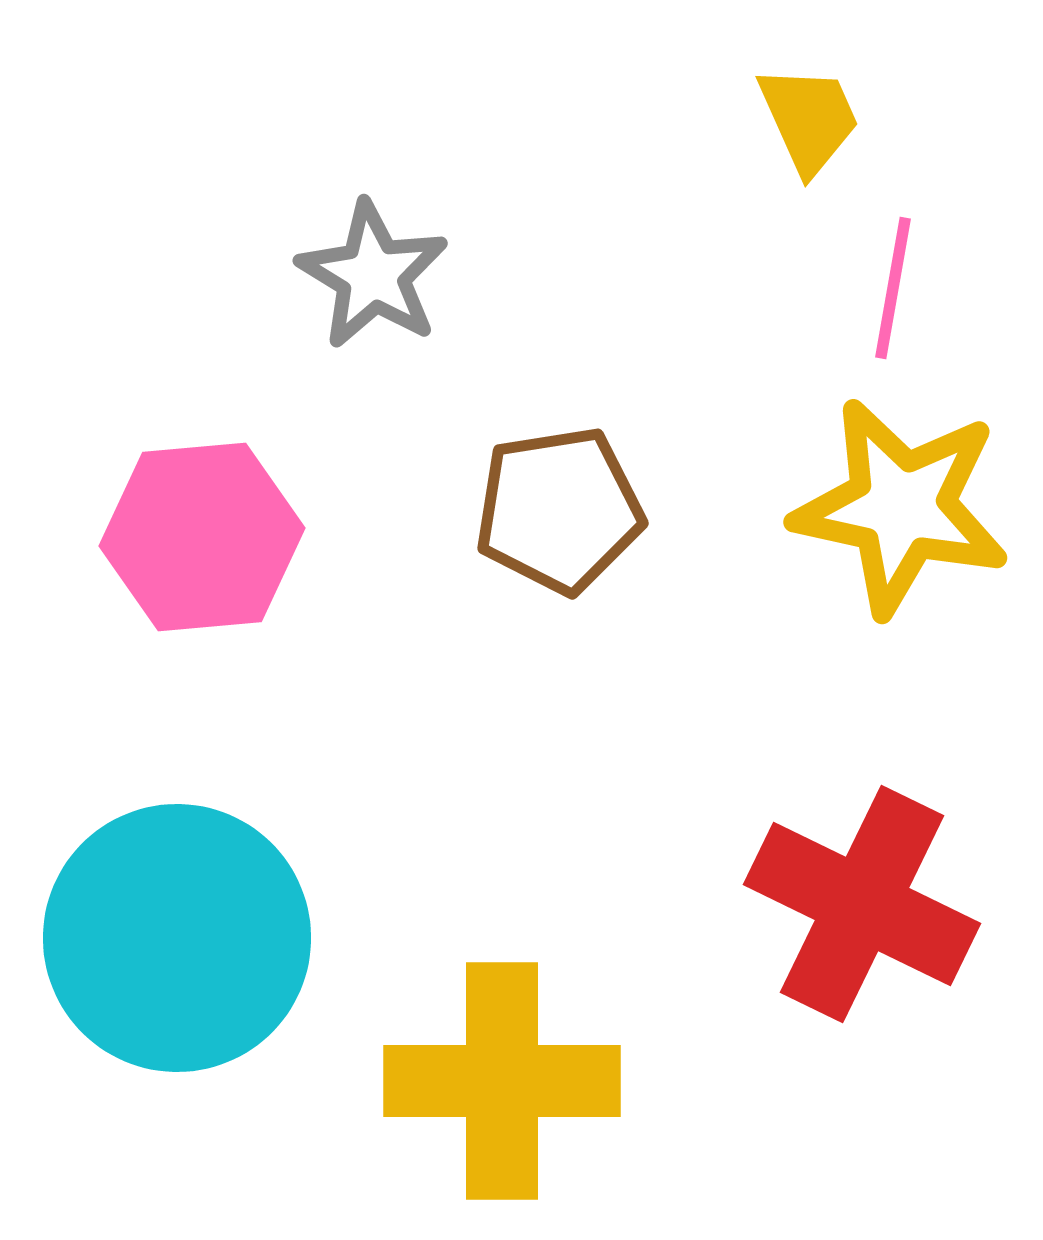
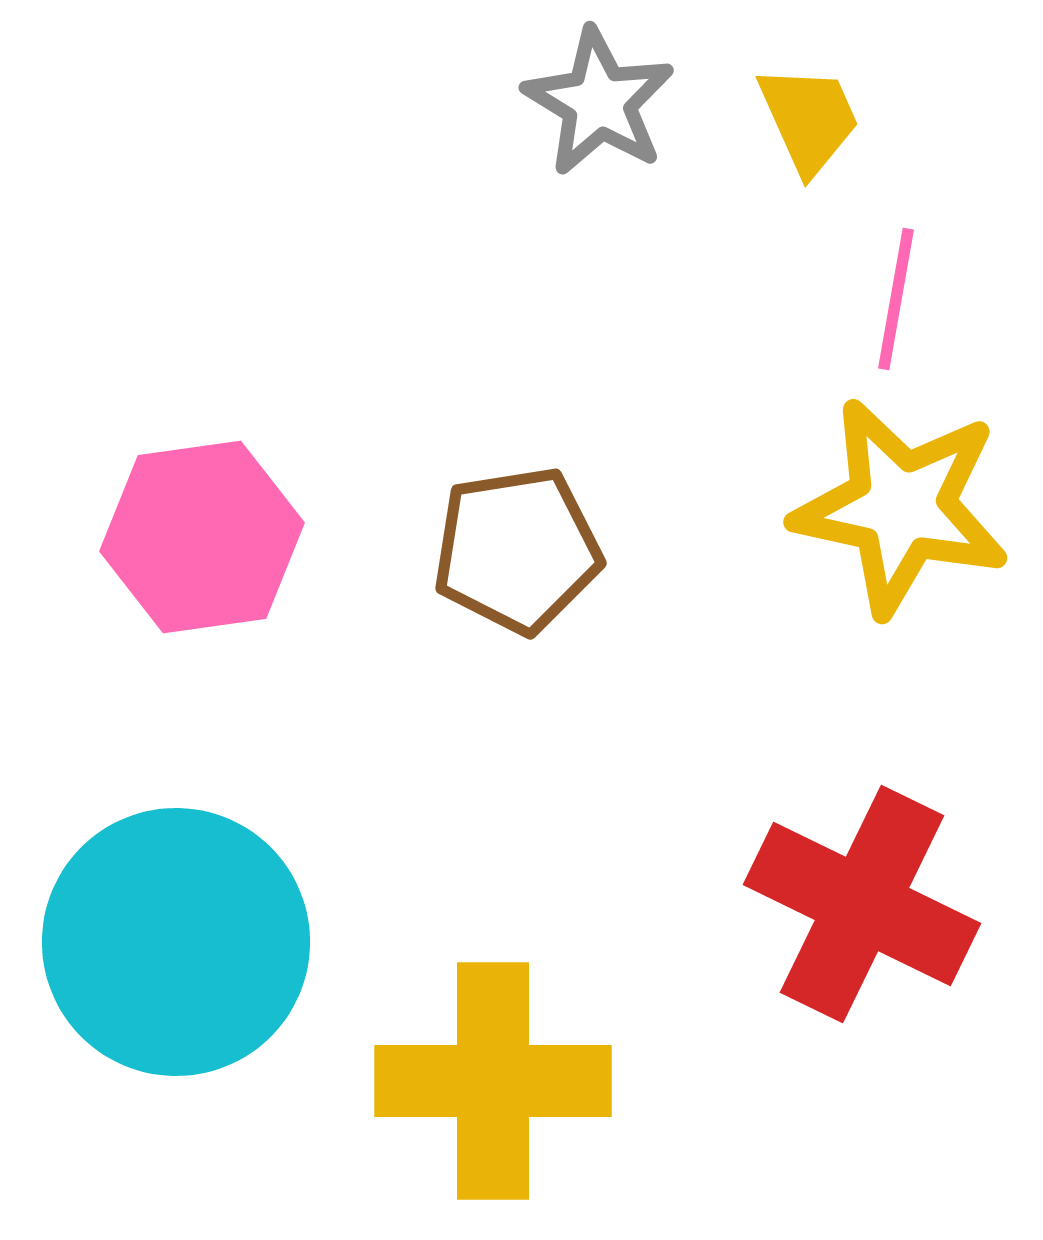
gray star: moved 226 px right, 173 px up
pink line: moved 3 px right, 11 px down
brown pentagon: moved 42 px left, 40 px down
pink hexagon: rotated 3 degrees counterclockwise
cyan circle: moved 1 px left, 4 px down
yellow cross: moved 9 px left
